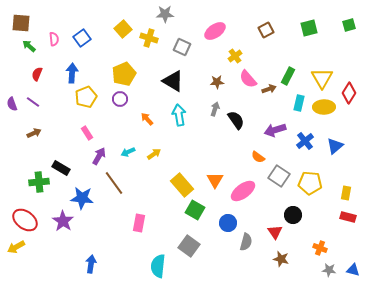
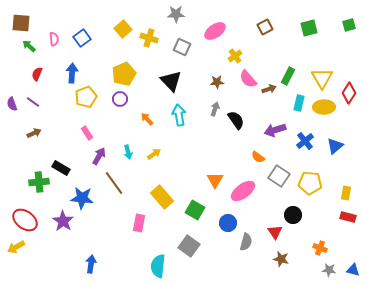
gray star at (165, 14): moved 11 px right
brown square at (266, 30): moved 1 px left, 3 px up
black triangle at (173, 81): moved 2 px left; rotated 15 degrees clockwise
cyan arrow at (128, 152): rotated 80 degrees counterclockwise
yellow rectangle at (182, 185): moved 20 px left, 12 px down
